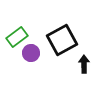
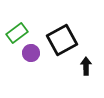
green rectangle: moved 4 px up
black arrow: moved 2 px right, 2 px down
